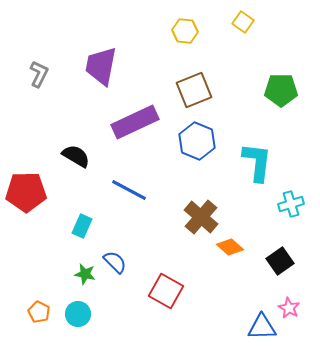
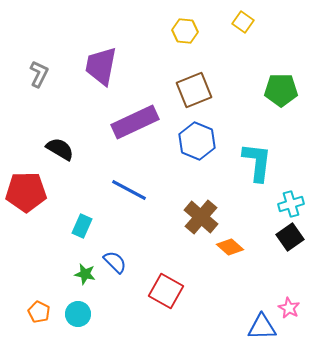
black semicircle: moved 16 px left, 7 px up
black square: moved 10 px right, 24 px up
